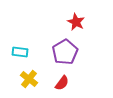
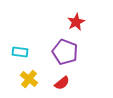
red star: rotated 18 degrees clockwise
purple pentagon: rotated 20 degrees counterclockwise
red semicircle: rotated 14 degrees clockwise
